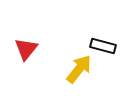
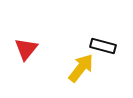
yellow arrow: moved 2 px right, 1 px up
